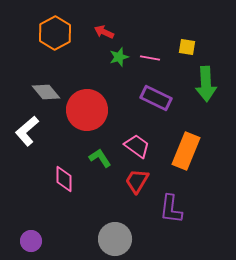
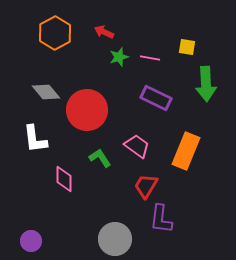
white L-shape: moved 8 px right, 8 px down; rotated 56 degrees counterclockwise
red trapezoid: moved 9 px right, 5 px down
purple L-shape: moved 10 px left, 10 px down
